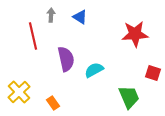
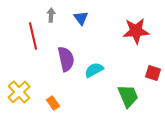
blue triangle: moved 1 px right, 1 px down; rotated 21 degrees clockwise
red star: moved 1 px right, 3 px up
green trapezoid: moved 1 px left, 1 px up
